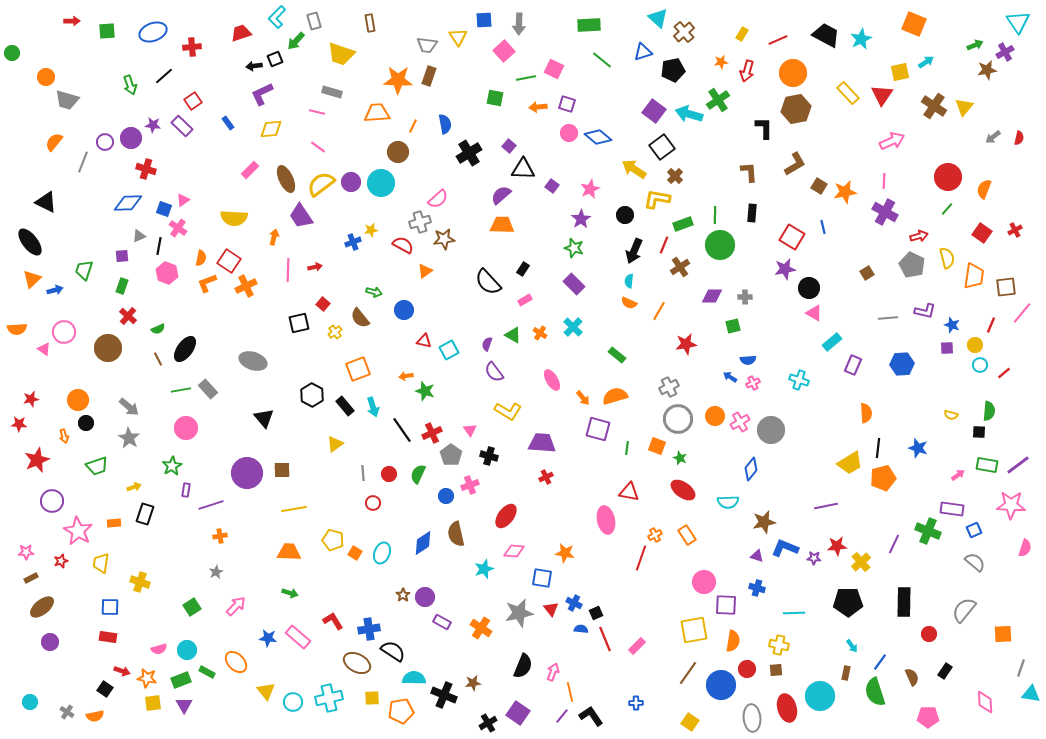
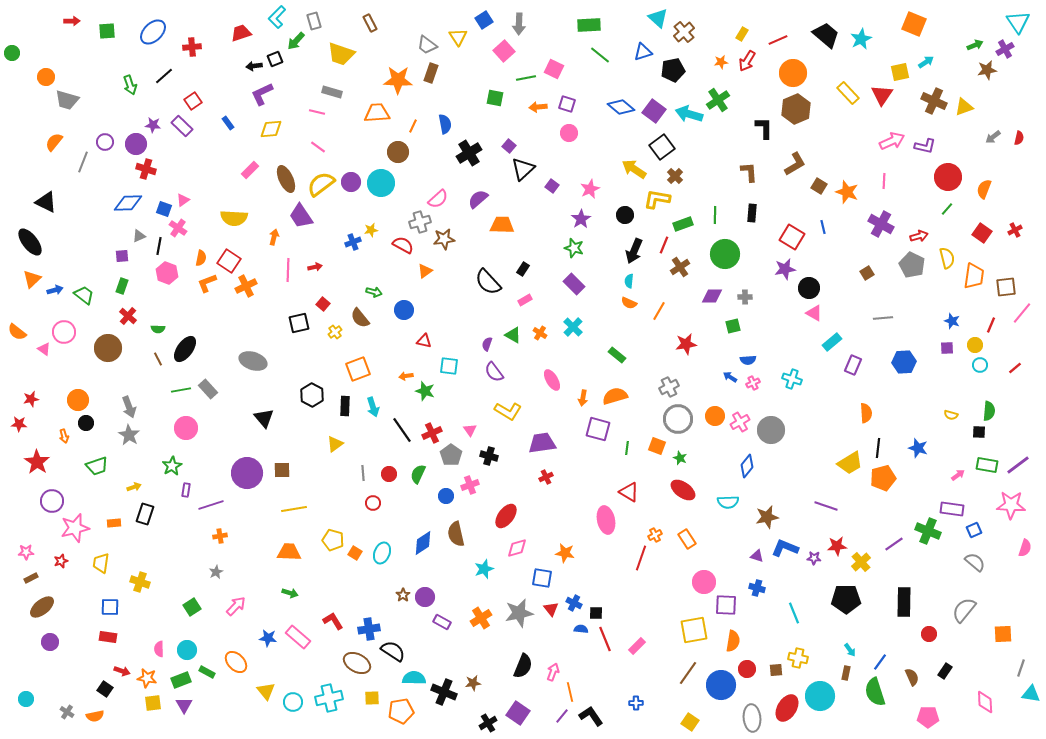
blue square at (484, 20): rotated 30 degrees counterclockwise
brown rectangle at (370, 23): rotated 18 degrees counterclockwise
blue ellipse at (153, 32): rotated 24 degrees counterclockwise
black trapezoid at (826, 35): rotated 12 degrees clockwise
gray trapezoid at (427, 45): rotated 30 degrees clockwise
purple cross at (1005, 52): moved 3 px up
green line at (602, 60): moved 2 px left, 5 px up
red arrow at (747, 71): moved 10 px up; rotated 15 degrees clockwise
brown rectangle at (429, 76): moved 2 px right, 3 px up
brown cross at (934, 106): moved 5 px up; rotated 10 degrees counterclockwise
yellow triangle at (964, 107): rotated 30 degrees clockwise
brown hexagon at (796, 109): rotated 12 degrees counterclockwise
blue diamond at (598, 137): moved 23 px right, 30 px up
purple circle at (131, 138): moved 5 px right, 6 px down
black triangle at (523, 169): rotated 45 degrees counterclockwise
orange star at (845, 192): moved 2 px right; rotated 30 degrees clockwise
purple semicircle at (501, 195): moved 23 px left, 4 px down
purple cross at (885, 212): moved 4 px left, 12 px down
green circle at (720, 245): moved 5 px right, 9 px down
green trapezoid at (84, 270): moved 25 px down; rotated 110 degrees clockwise
purple L-shape at (925, 311): moved 165 px up
gray line at (888, 318): moved 5 px left
blue star at (952, 325): moved 4 px up
orange semicircle at (17, 329): moved 3 px down; rotated 42 degrees clockwise
green semicircle at (158, 329): rotated 24 degrees clockwise
cyan square at (449, 350): moved 16 px down; rotated 36 degrees clockwise
blue hexagon at (902, 364): moved 2 px right, 2 px up
red line at (1004, 373): moved 11 px right, 5 px up
cyan cross at (799, 380): moved 7 px left, 1 px up
orange arrow at (583, 398): rotated 49 degrees clockwise
black rectangle at (345, 406): rotated 42 degrees clockwise
gray arrow at (129, 407): rotated 30 degrees clockwise
gray star at (129, 438): moved 3 px up
purple trapezoid at (542, 443): rotated 12 degrees counterclockwise
red star at (37, 460): moved 2 px down; rotated 15 degrees counterclockwise
blue diamond at (751, 469): moved 4 px left, 3 px up
red triangle at (629, 492): rotated 20 degrees clockwise
purple line at (826, 506): rotated 30 degrees clockwise
brown star at (764, 522): moved 3 px right, 5 px up
pink star at (78, 531): moved 3 px left, 3 px up; rotated 28 degrees clockwise
orange rectangle at (687, 535): moved 4 px down
purple line at (894, 544): rotated 30 degrees clockwise
pink diamond at (514, 551): moved 3 px right, 3 px up; rotated 20 degrees counterclockwise
black pentagon at (848, 602): moved 2 px left, 3 px up
black square at (596, 613): rotated 24 degrees clockwise
cyan line at (794, 613): rotated 70 degrees clockwise
orange cross at (481, 628): moved 10 px up; rotated 25 degrees clockwise
yellow cross at (779, 645): moved 19 px right, 13 px down
cyan arrow at (852, 646): moved 2 px left, 4 px down
pink semicircle at (159, 649): rotated 105 degrees clockwise
black cross at (444, 695): moved 3 px up
cyan circle at (30, 702): moved 4 px left, 3 px up
red ellipse at (787, 708): rotated 48 degrees clockwise
